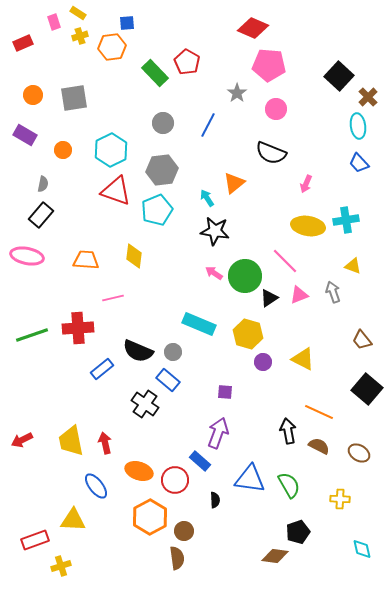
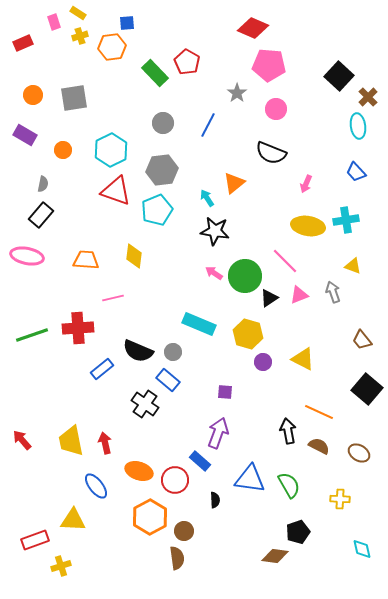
blue trapezoid at (359, 163): moved 3 px left, 9 px down
red arrow at (22, 440): rotated 75 degrees clockwise
